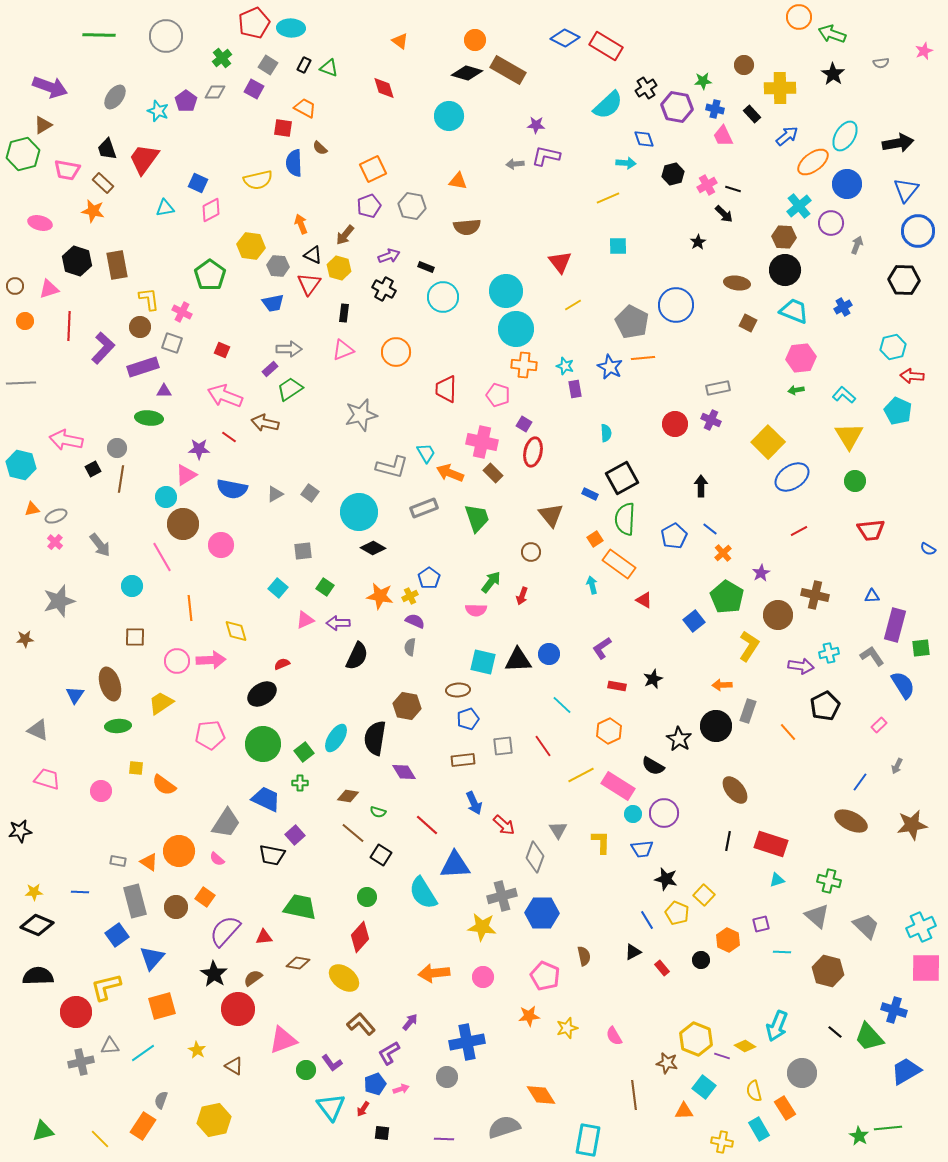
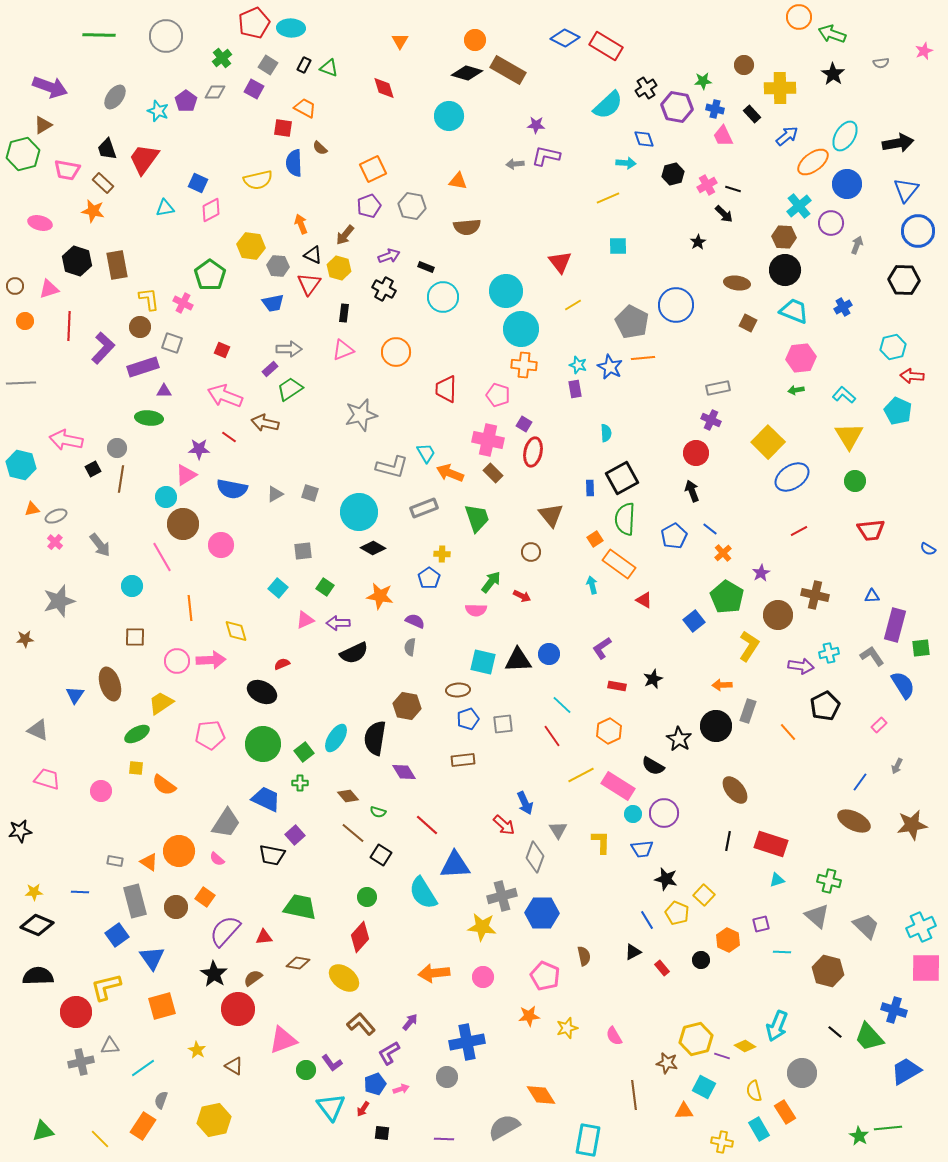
orange triangle at (400, 41): rotated 24 degrees clockwise
pink cross at (182, 312): moved 1 px right, 9 px up
cyan circle at (516, 329): moved 5 px right
cyan star at (565, 366): moved 13 px right, 1 px up
red circle at (675, 424): moved 21 px right, 29 px down
pink cross at (482, 442): moved 6 px right, 2 px up
black arrow at (701, 486): moved 9 px left, 5 px down; rotated 20 degrees counterclockwise
gray square at (310, 493): rotated 18 degrees counterclockwise
blue rectangle at (590, 494): moved 6 px up; rotated 63 degrees clockwise
yellow cross at (410, 596): moved 32 px right, 42 px up; rotated 28 degrees clockwise
red arrow at (522, 596): rotated 84 degrees counterclockwise
black semicircle at (357, 656): moved 3 px left, 3 px up; rotated 40 degrees clockwise
black ellipse at (262, 694): moved 2 px up; rotated 60 degrees clockwise
green ellipse at (118, 726): moved 19 px right, 8 px down; rotated 25 degrees counterclockwise
gray square at (503, 746): moved 22 px up
red line at (543, 746): moved 9 px right, 10 px up
brown diamond at (348, 796): rotated 40 degrees clockwise
blue arrow at (474, 803): moved 51 px right
brown ellipse at (851, 821): moved 3 px right
gray rectangle at (118, 861): moved 3 px left
blue triangle at (152, 958): rotated 16 degrees counterclockwise
yellow hexagon at (696, 1039): rotated 24 degrees clockwise
cyan line at (143, 1053): moved 15 px down
cyan square at (704, 1087): rotated 10 degrees counterclockwise
orange rectangle at (785, 1108): moved 4 px down
gray semicircle at (504, 1127): rotated 12 degrees counterclockwise
